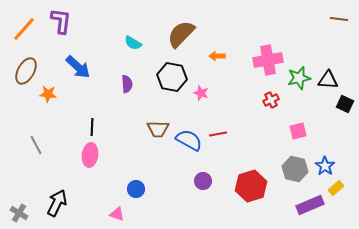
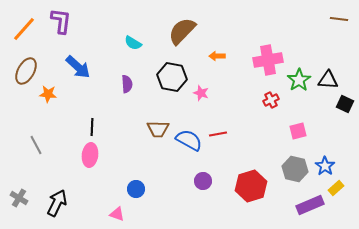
brown semicircle: moved 1 px right, 3 px up
green star: moved 2 px down; rotated 20 degrees counterclockwise
gray cross: moved 15 px up
